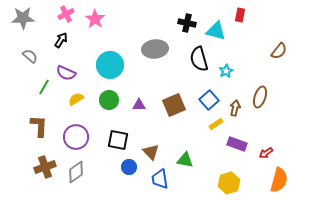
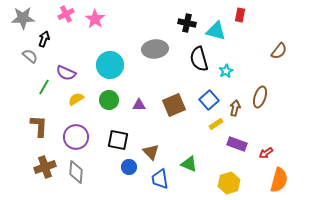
black arrow: moved 17 px left, 1 px up; rotated 14 degrees counterclockwise
green triangle: moved 4 px right, 4 px down; rotated 12 degrees clockwise
gray diamond: rotated 50 degrees counterclockwise
